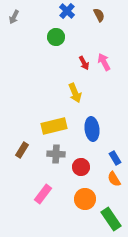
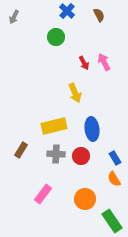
brown rectangle: moved 1 px left
red circle: moved 11 px up
green rectangle: moved 1 px right, 2 px down
